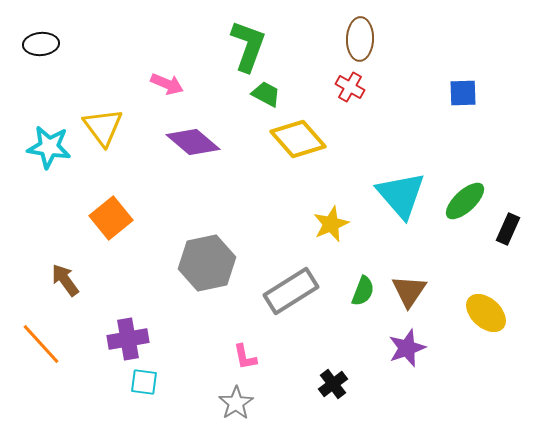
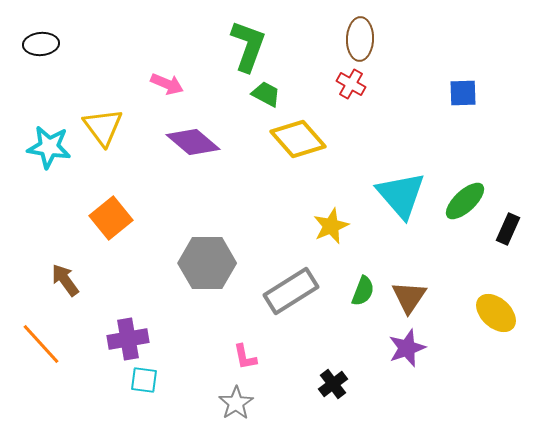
red cross: moved 1 px right, 3 px up
yellow star: moved 2 px down
gray hexagon: rotated 12 degrees clockwise
brown triangle: moved 6 px down
yellow ellipse: moved 10 px right
cyan square: moved 2 px up
